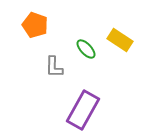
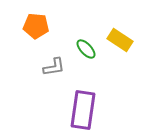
orange pentagon: moved 1 px right, 1 px down; rotated 15 degrees counterclockwise
gray L-shape: rotated 100 degrees counterclockwise
purple rectangle: rotated 21 degrees counterclockwise
